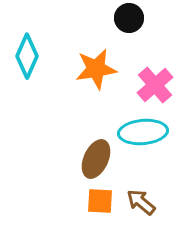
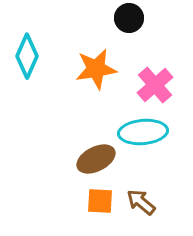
brown ellipse: rotated 39 degrees clockwise
